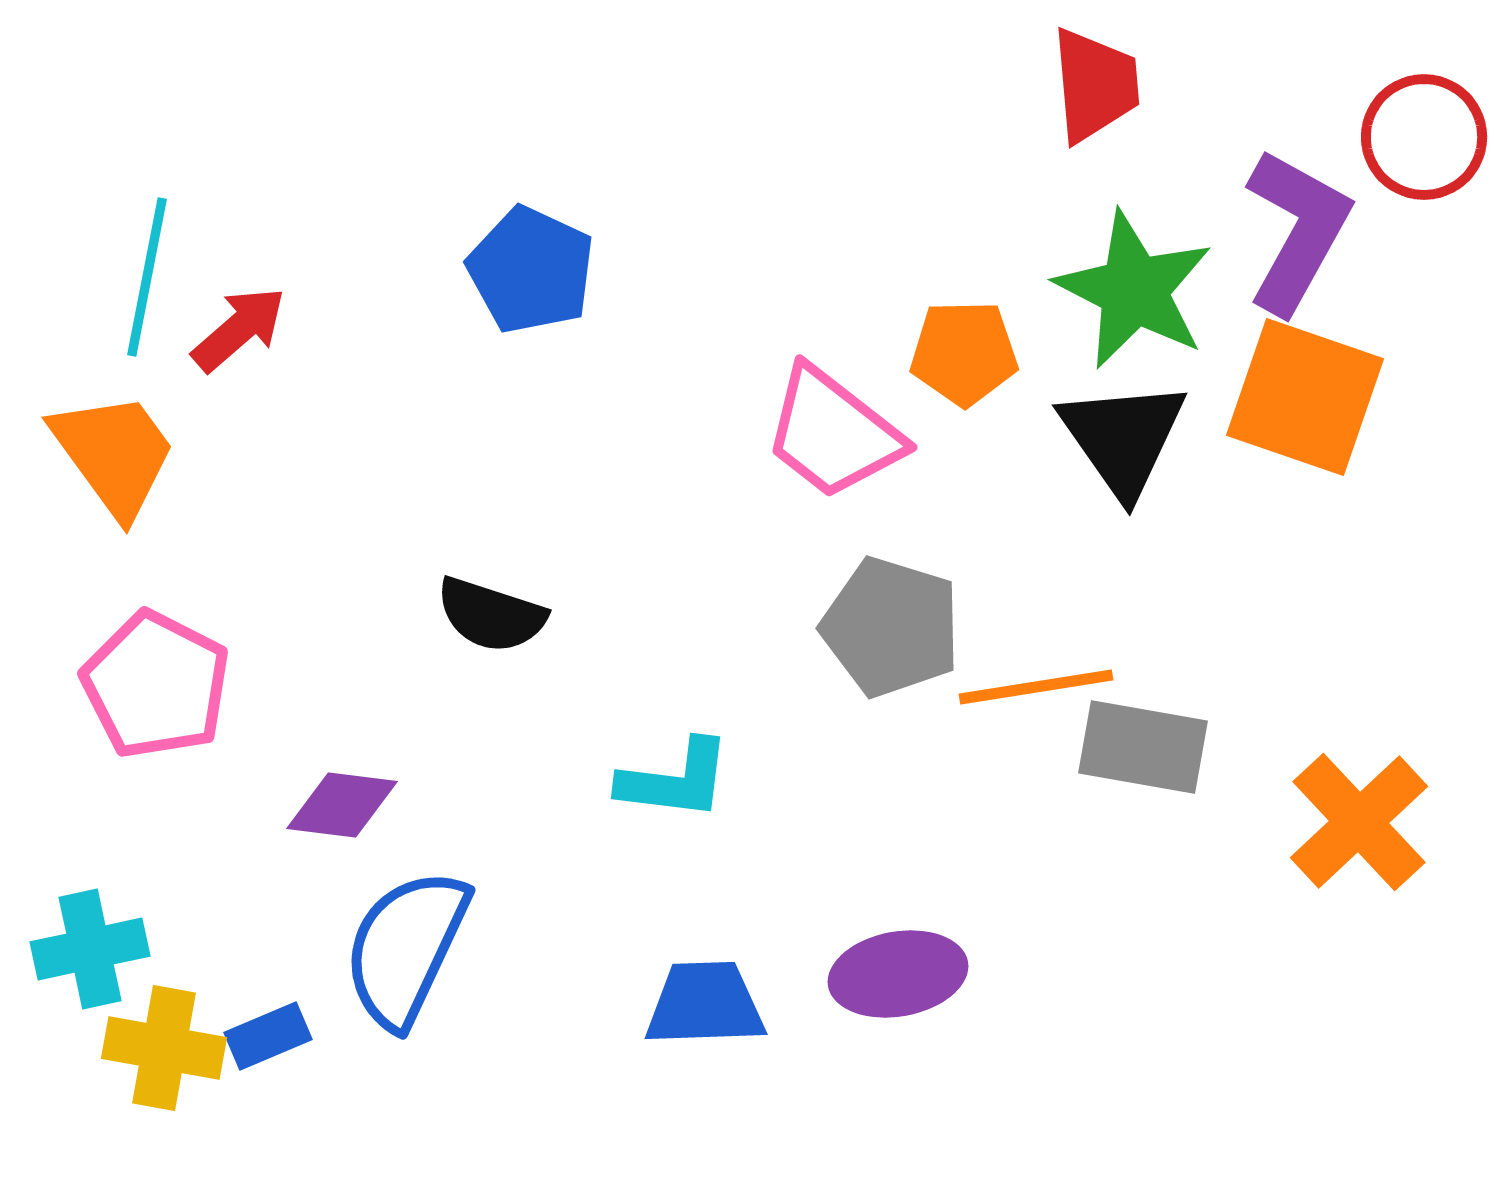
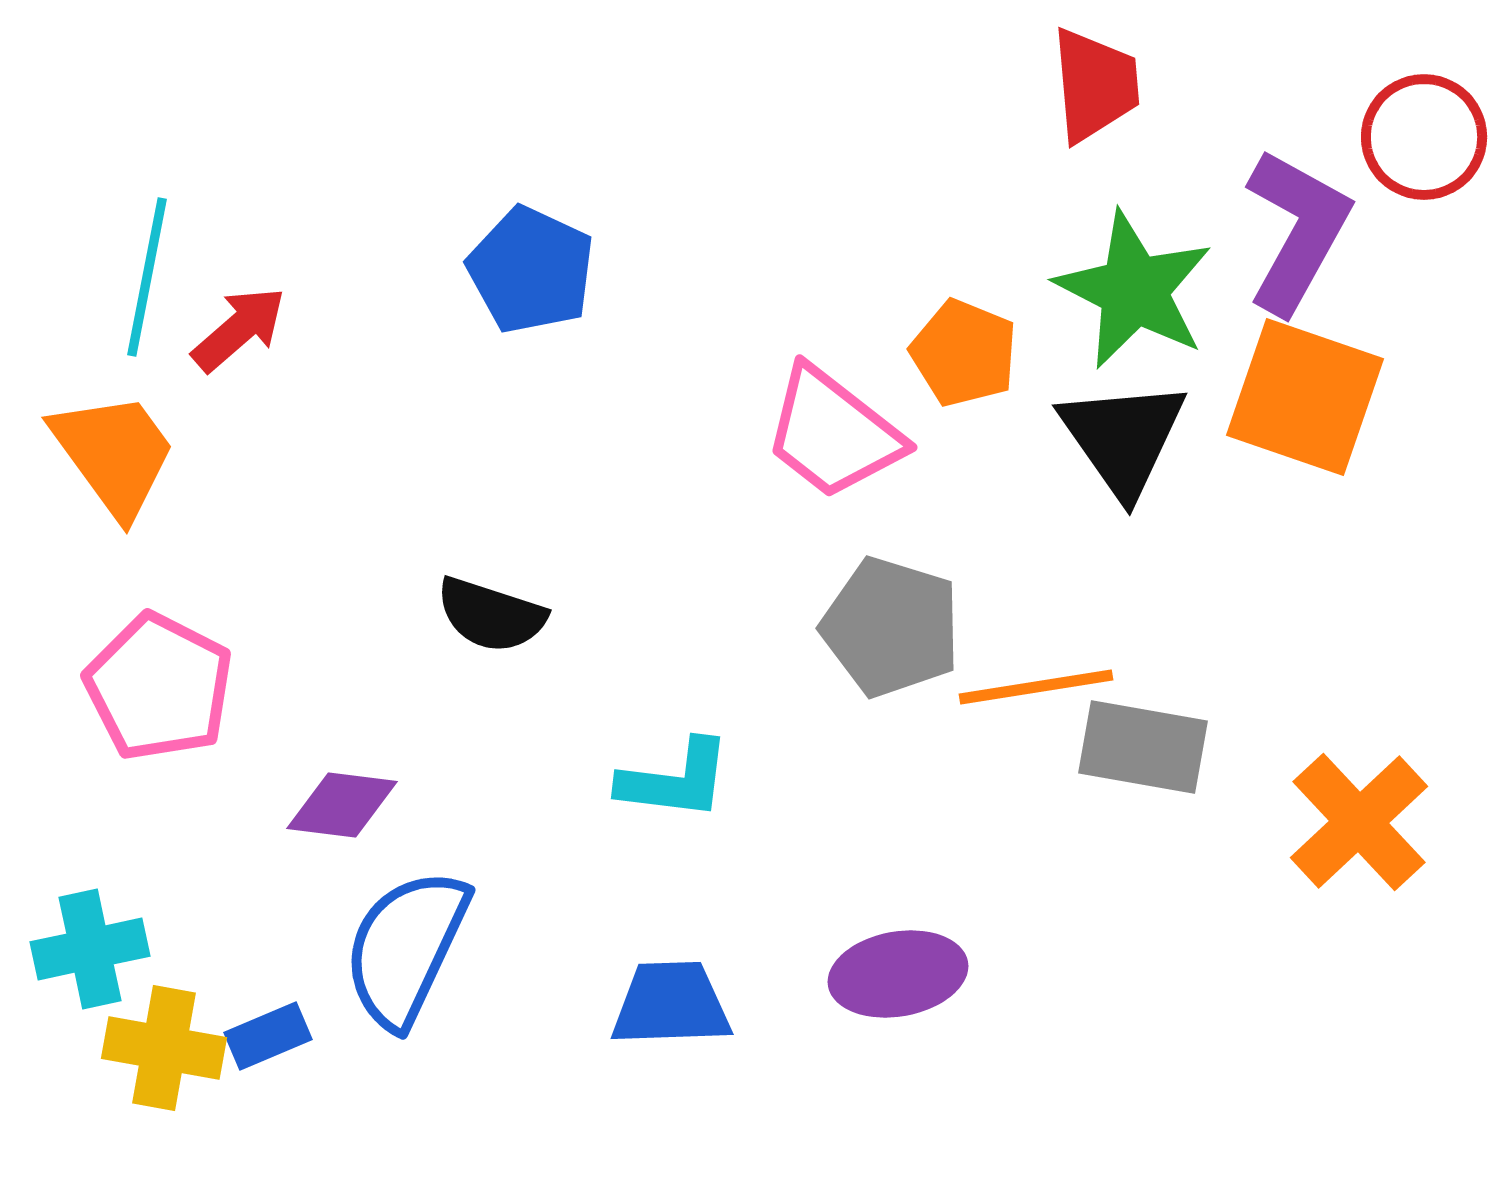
orange pentagon: rotated 23 degrees clockwise
pink pentagon: moved 3 px right, 2 px down
blue trapezoid: moved 34 px left
